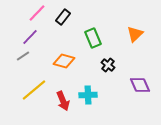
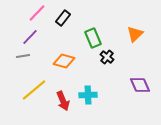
black rectangle: moved 1 px down
gray line: rotated 24 degrees clockwise
black cross: moved 1 px left, 8 px up
